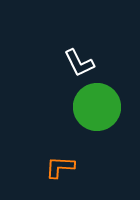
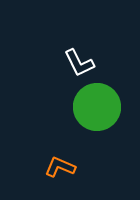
orange L-shape: rotated 20 degrees clockwise
